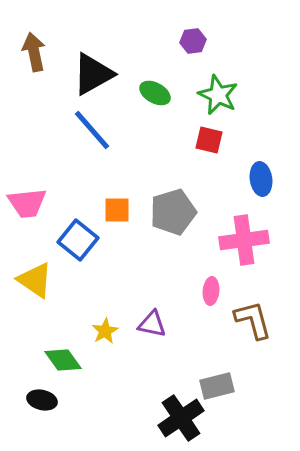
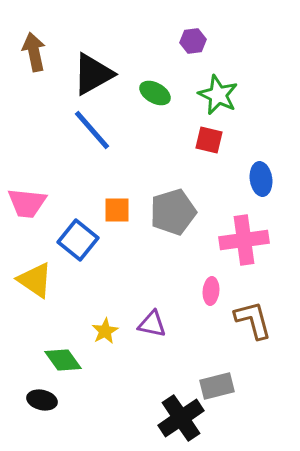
pink trapezoid: rotated 12 degrees clockwise
